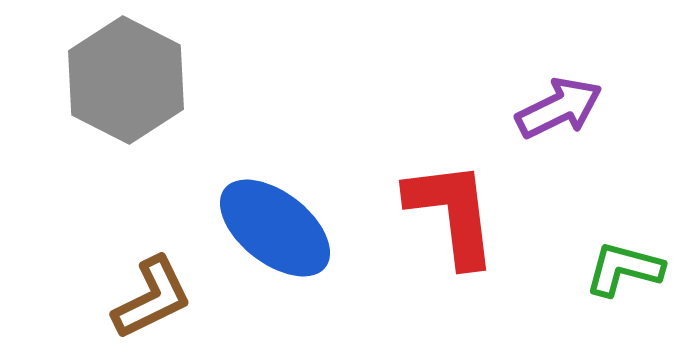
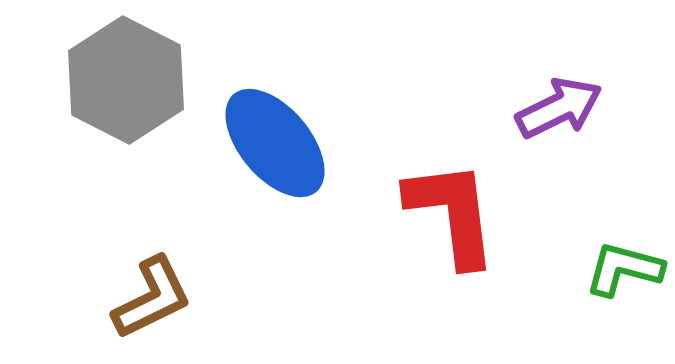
blue ellipse: moved 85 px up; rotated 12 degrees clockwise
